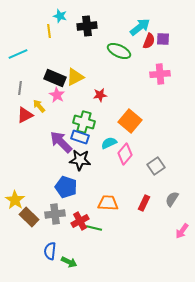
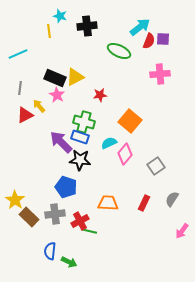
green line: moved 5 px left, 3 px down
